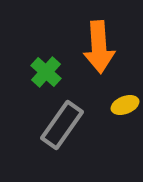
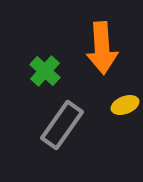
orange arrow: moved 3 px right, 1 px down
green cross: moved 1 px left, 1 px up
